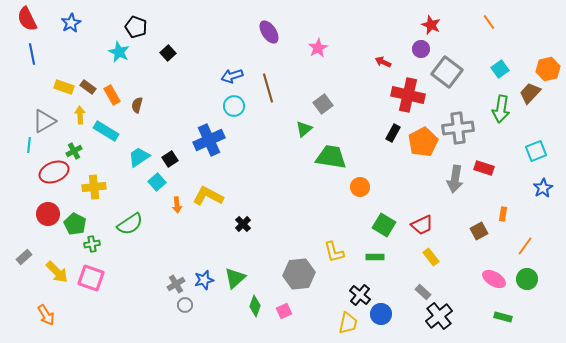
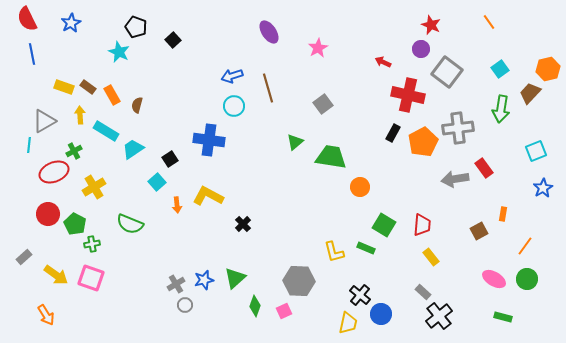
black square at (168, 53): moved 5 px right, 13 px up
green triangle at (304, 129): moved 9 px left, 13 px down
blue cross at (209, 140): rotated 32 degrees clockwise
cyan trapezoid at (139, 157): moved 6 px left, 8 px up
red rectangle at (484, 168): rotated 36 degrees clockwise
gray arrow at (455, 179): rotated 72 degrees clockwise
yellow cross at (94, 187): rotated 25 degrees counterclockwise
green semicircle at (130, 224): rotated 56 degrees clockwise
red trapezoid at (422, 225): rotated 60 degrees counterclockwise
green rectangle at (375, 257): moved 9 px left, 9 px up; rotated 24 degrees clockwise
yellow arrow at (57, 272): moved 1 px left, 3 px down; rotated 10 degrees counterclockwise
gray hexagon at (299, 274): moved 7 px down; rotated 8 degrees clockwise
